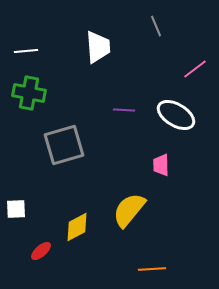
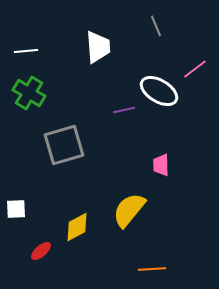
green cross: rotated 20 degrees clockwise
purple line: rotated 15 degrees counterclockwise
white ellipse: moved 17 px left, 24 px up
